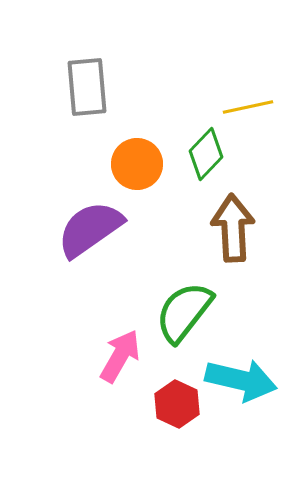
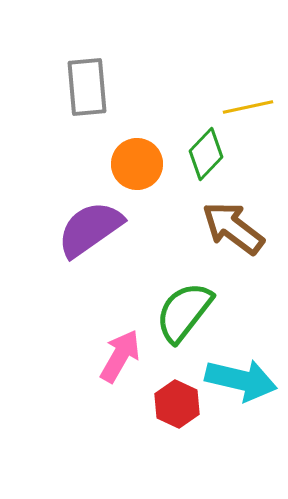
brown arrow: rotated 50 degrees counterclockwise
